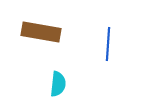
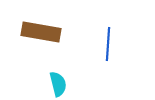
cyan semicircle: rotated 20 degrees counterclockwise
